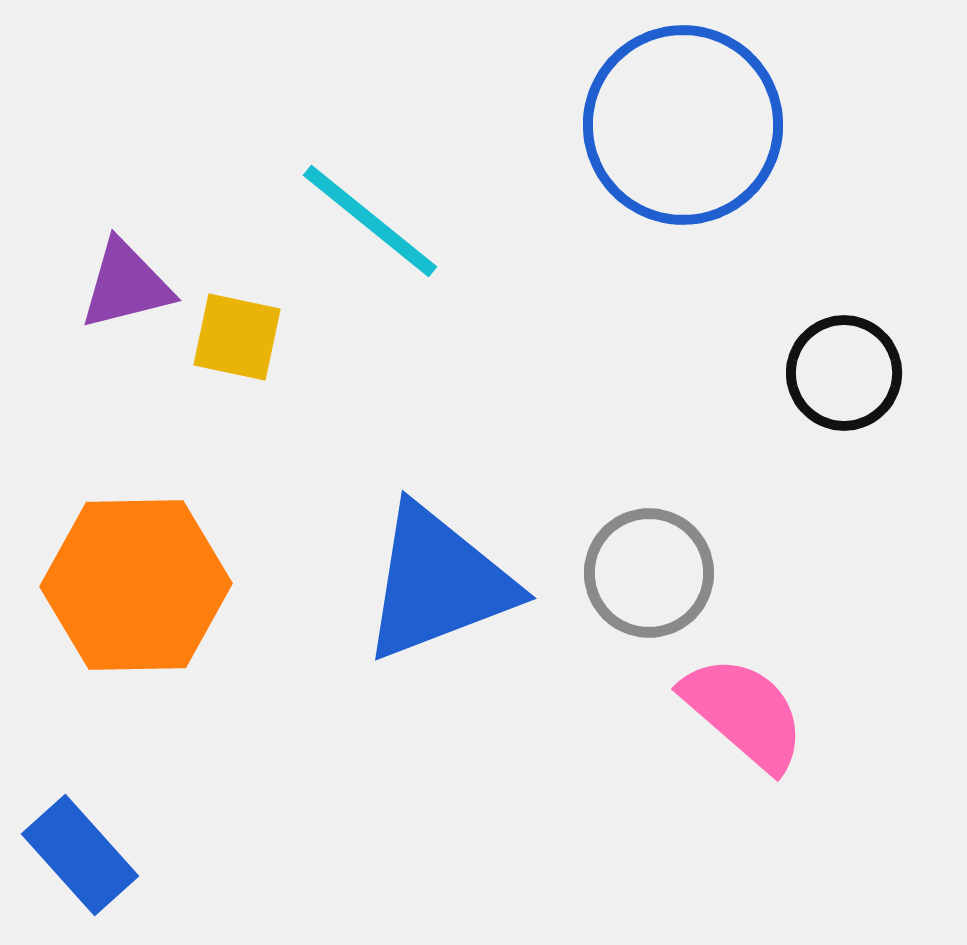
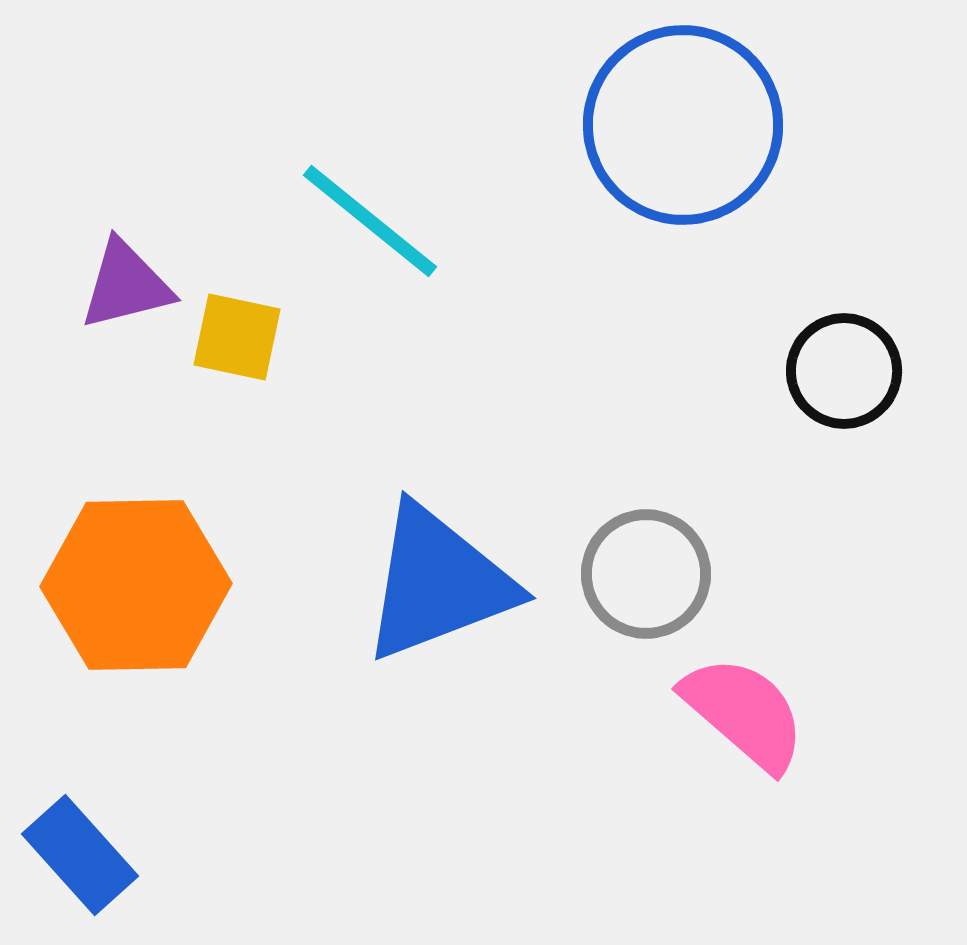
black circle: moved 2 px up
gray circle: moved 3 px left, 1 px down
